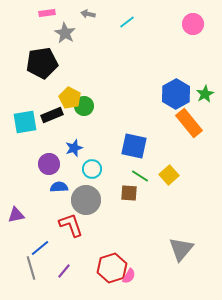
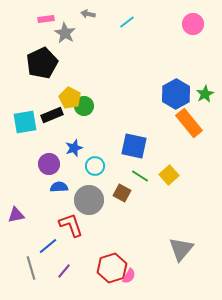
pink rectangle: moved 1 px left, 6 px down
black pentagon: rotated 16 degrees counterclockwise
cyan circle: moved 3 px right, 3 px up
brown square: moved 7 px left; rotated 24 degrees clockwise
gray circle: moved 3 px right
blue line: moved 8 px right, 2 px up
